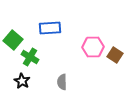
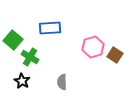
pink hexagon: rotated 15 degrees counterclockwise
